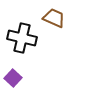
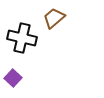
brown trapezoid: rotated 65 degrees counterclockwise
